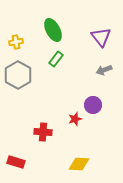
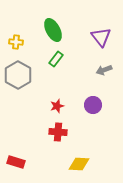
yellow cross: rotated 16 degrees clockwise
red star: moved 18 px left, 13 px up
red cross: moved 15 px right
